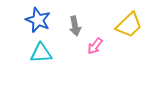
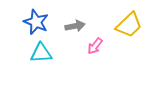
blue star: moved 2 px left, 2 px down
gray arrow: rotated 90 degrees counterclockwise
